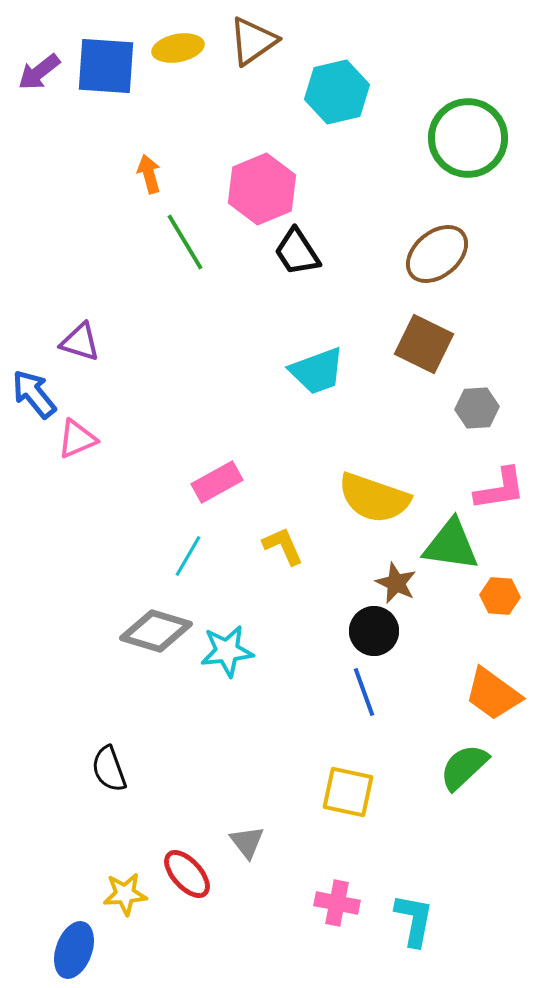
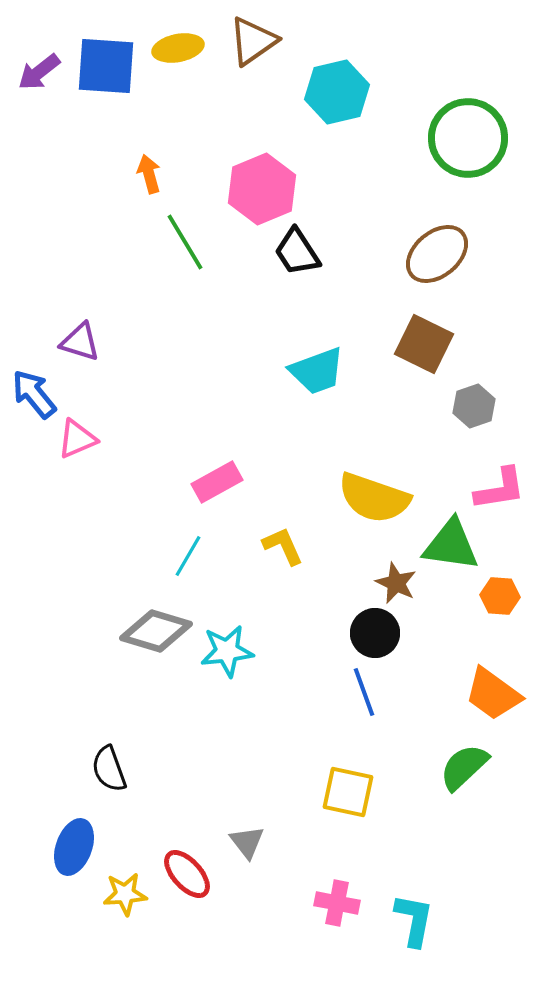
gray hexagon: moved 3 px left, 2 px up; rotated 15 degrees counterclockwise
black circle: moved 1 px right, 2 px down
blue ellipse: moved 103 px up
